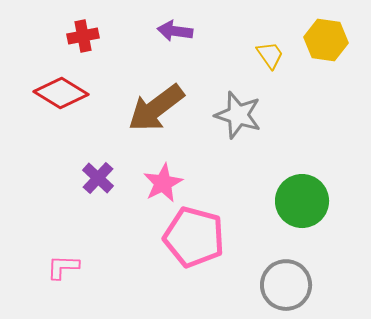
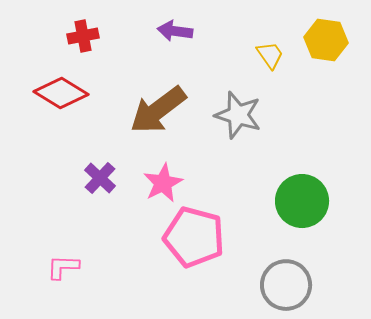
brown arrow: moved 2 px right, 2 px down
purple cross: moved 2 px right
